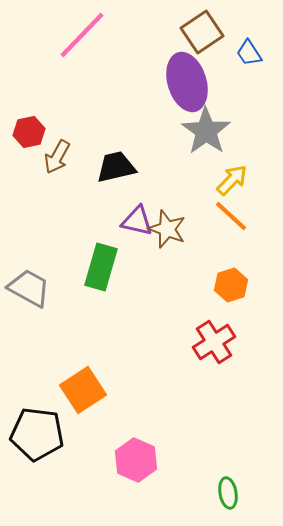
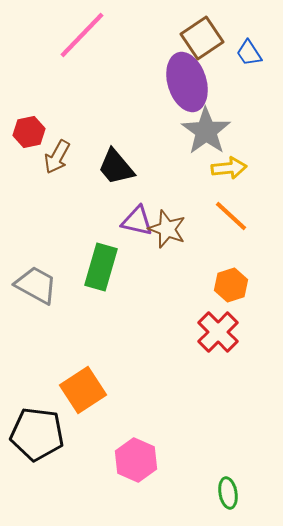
brown square: moved 6 px down
black trapezoid: rotated 117 degrees counterclockwise
yellow arrow: moved 3 px left, 12 px up; rotated 40 degrees clockwise
gray trapezoid: moved 7 px right, 3 px up
red cross: moved 4 px right, 10 px up; rotated 12 degrees counterclockwise
